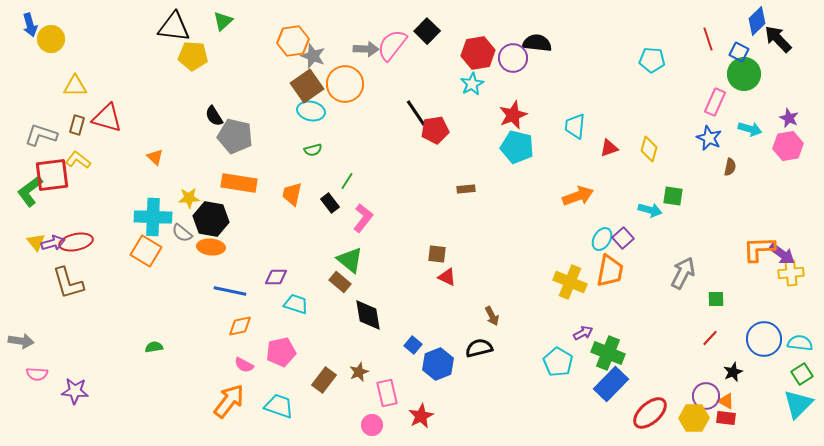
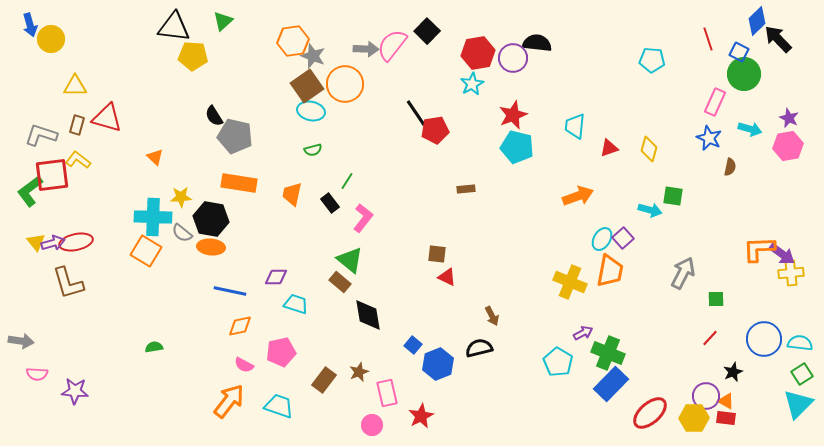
yellow star at (189, 198): moved 8 px left, 1 px up
